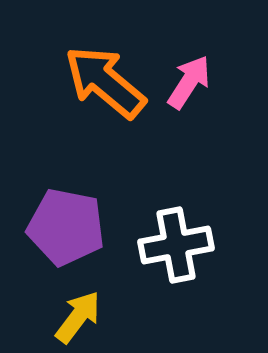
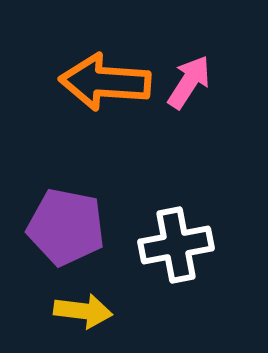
orange arrow: rotated 36 degrees counterclockwise
yellow arrow: moved 5 px right, 6 px up; rotated 60 degrees clockwise
